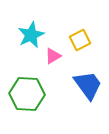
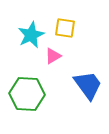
yellow square: moved 15 px left, 12 px up; rotated 35 degrees clockwise
